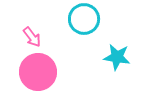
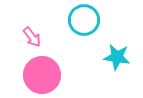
cyan circle: moved 1 px down
pink circle: moved 4 px right, 3 px down
